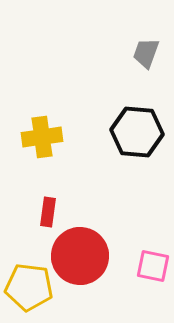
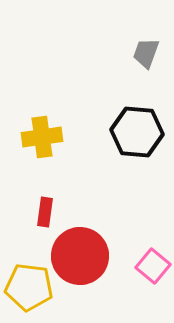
red rectangle: moved 3 px left
pink square: rotated 28 degrees clockwise
